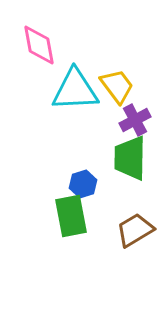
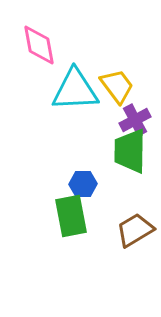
green trapezoid: moved 7 px up
blue hexagon: rotated 16 degrees clockwise
